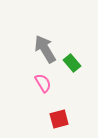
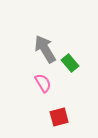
green rectangle: moved 2 px left
red square: moved 2 px up
